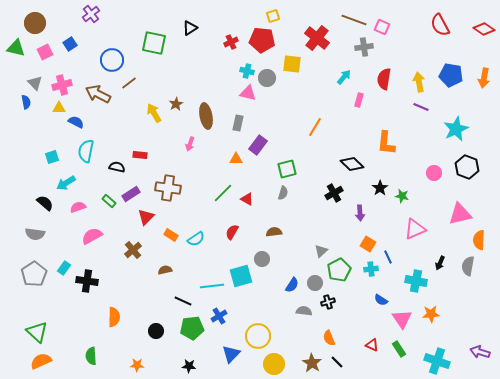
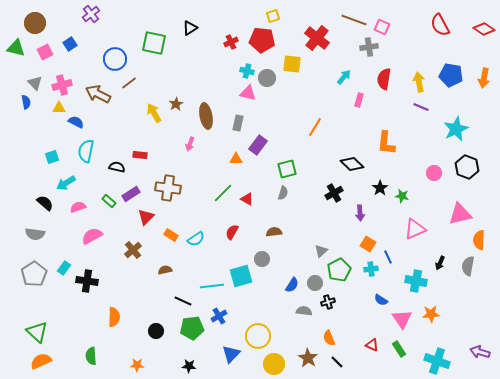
gray cross at (364, 47): moved 5 px right
blue circle at (112, 60): moved 3 px right, 1 px up
brown star at (312, 363): moved 4 px left, 5 px up
